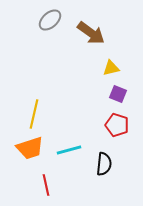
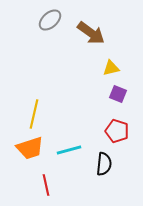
red pentagon: moved 6 px down
